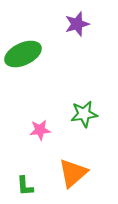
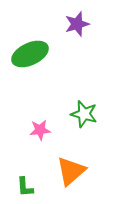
green ellipse: moved 7 px right
green star: rotated 24 degrees clockwise
orange triangle: moved 2 px left, 2 px up
green L-shape: moved 1 px down
